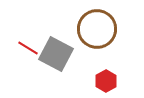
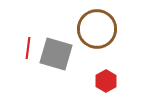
red line: rotated 65 degrees clockwise
gray square: rotated 12 degrees counterclockwise
